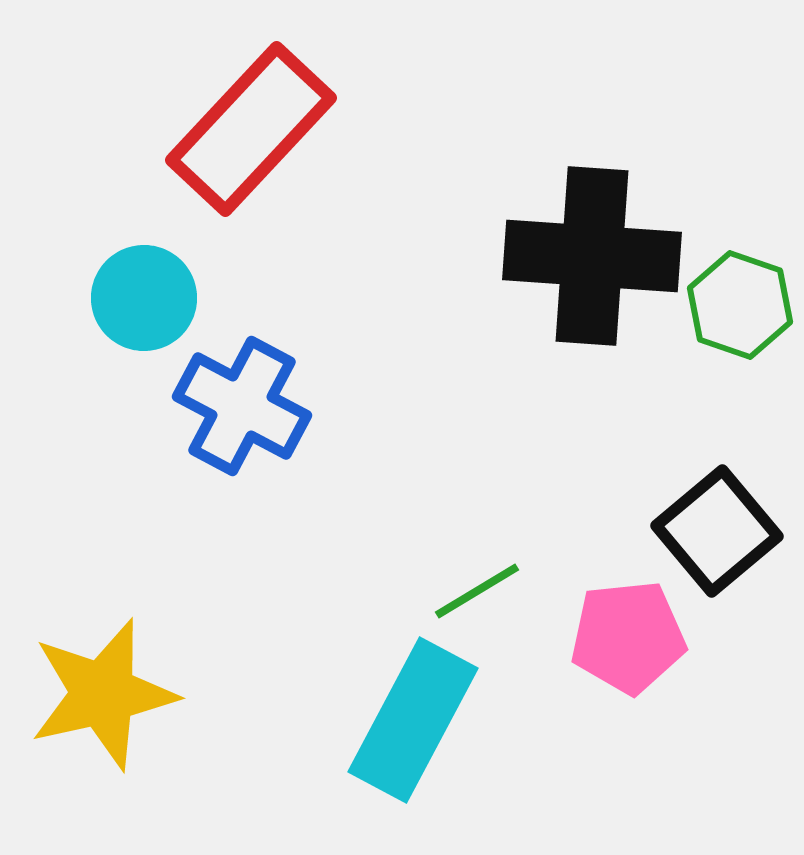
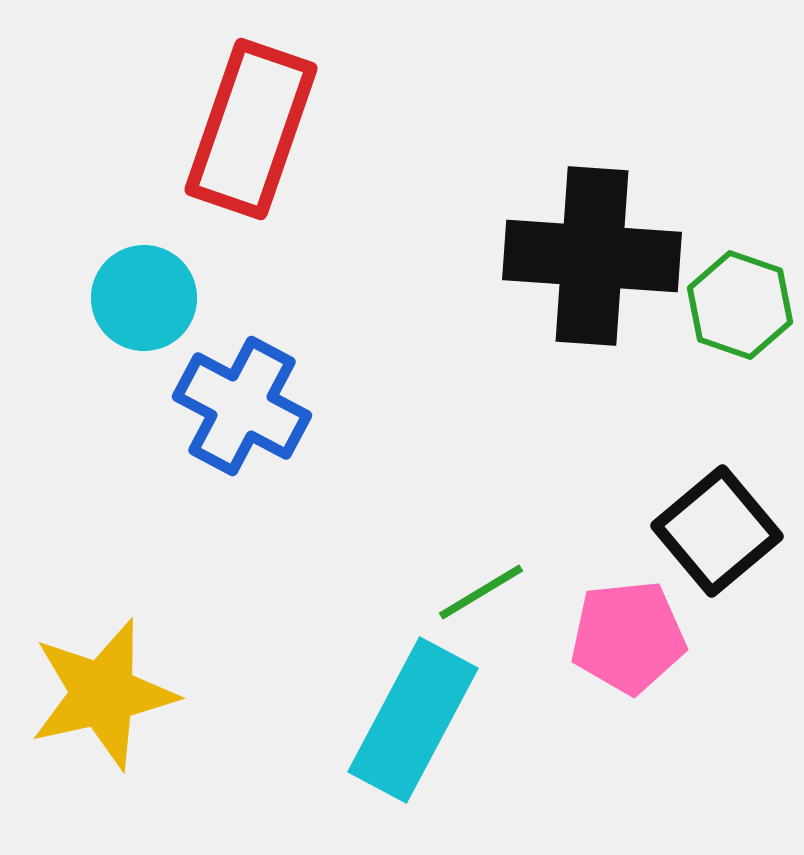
red rectangle: rotated 24 degrees counterclockwise
green line: moved 4 px right, 1 px down
